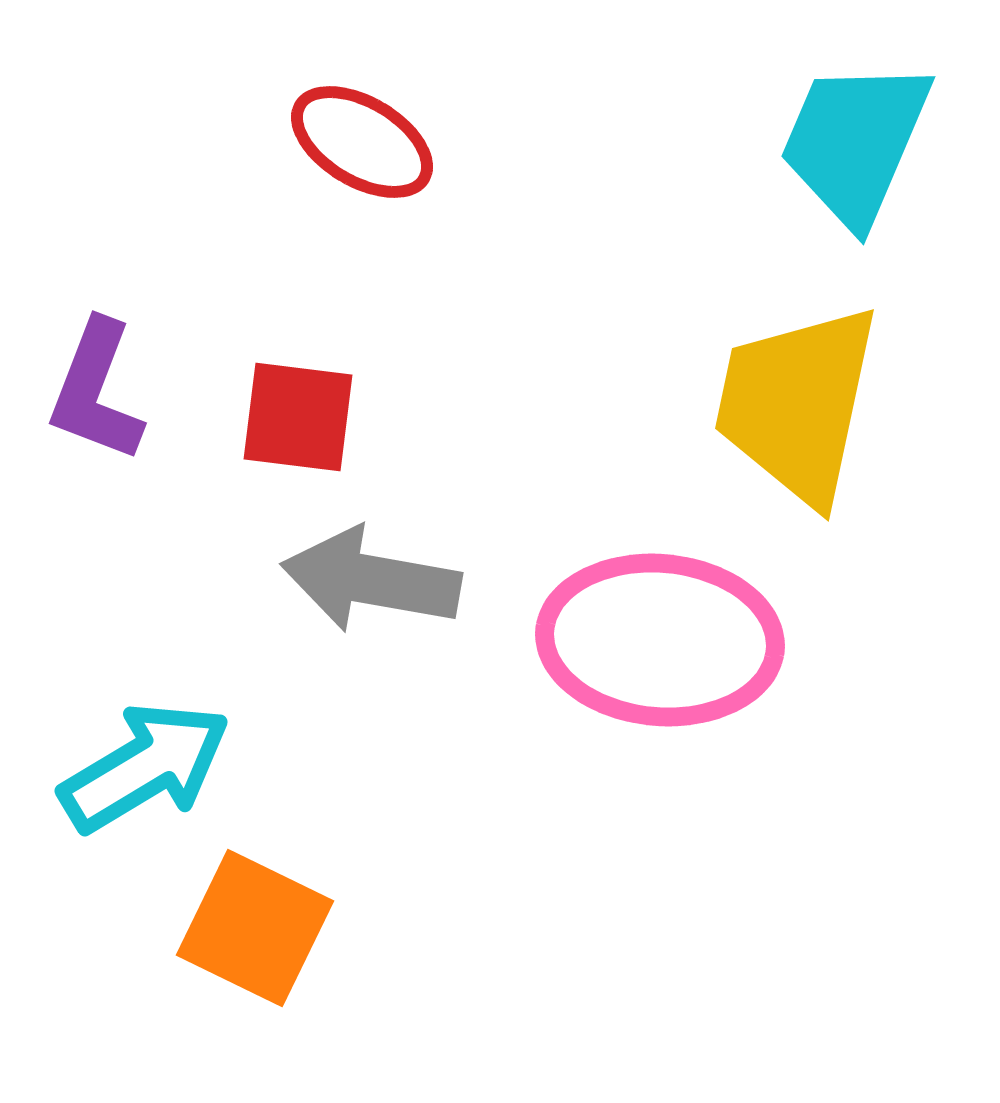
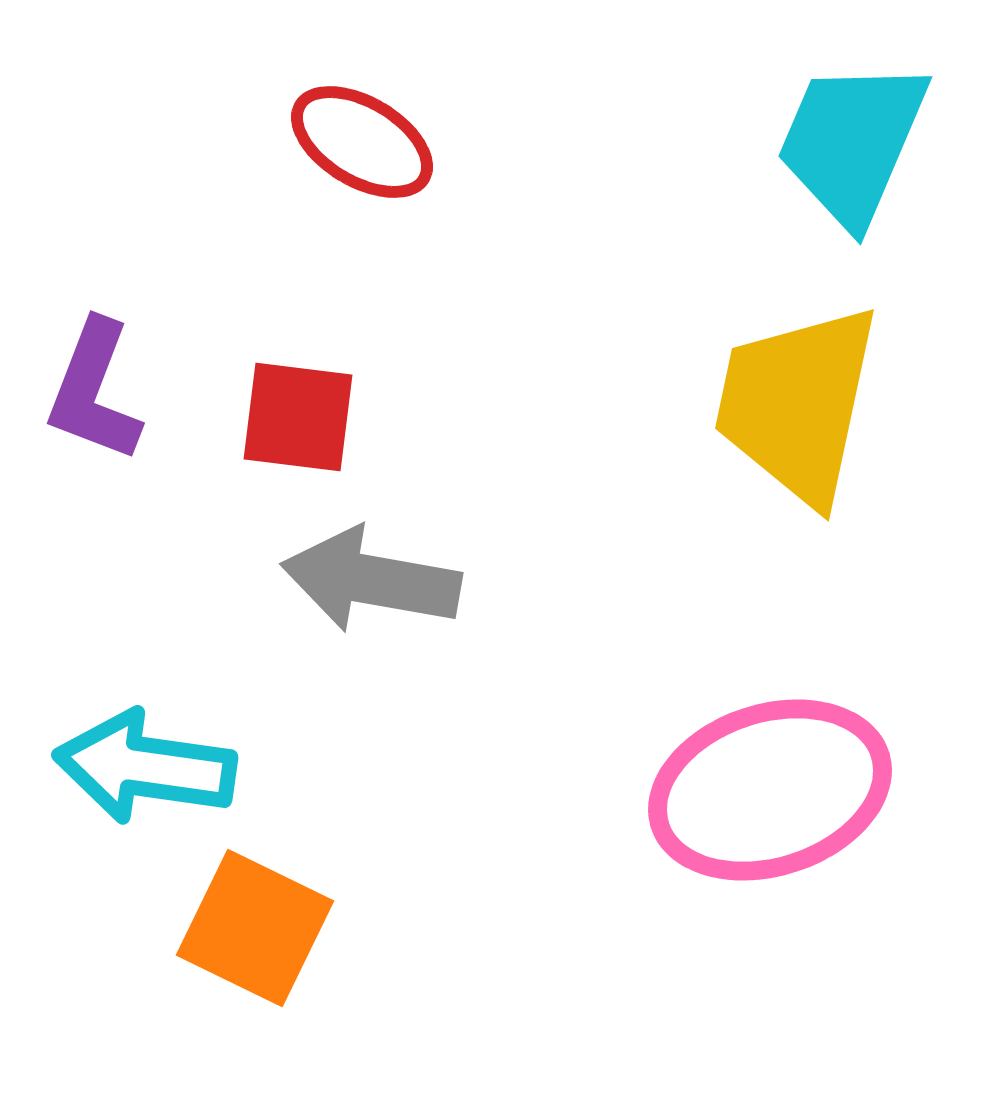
cyan trapezoid: moved 3 px left
purple L-shape: moved 2 px left
pink ellipse: moved 110 px right, 150 px down; rotated 23 degrees counterclockwise
cyan arrow: rotated 141 degrees counterclockwise
